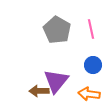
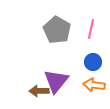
pink line: rotated 24 degrees clockwise
blue circle: moved 3 px up
orange arrow: moved 5 px right, 9 px up
